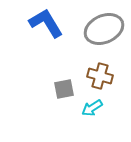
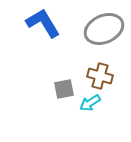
blue L-shape: moved 3 px left
cyan arrow: moved 2 px left, 5 px up
